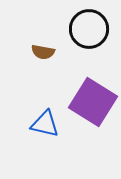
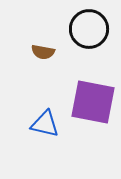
purple square: rotated 21 degrees counterclockwise
